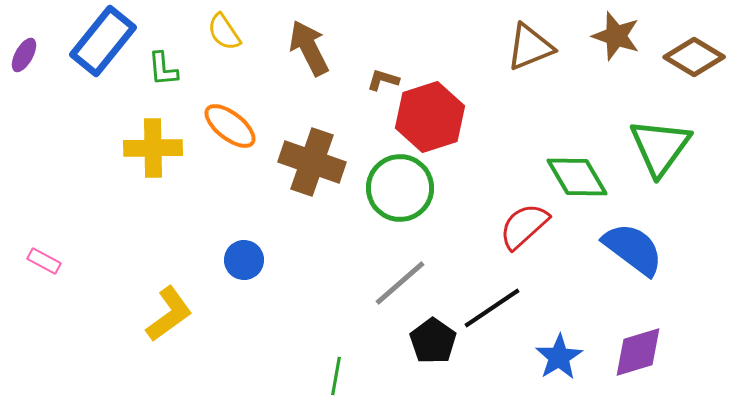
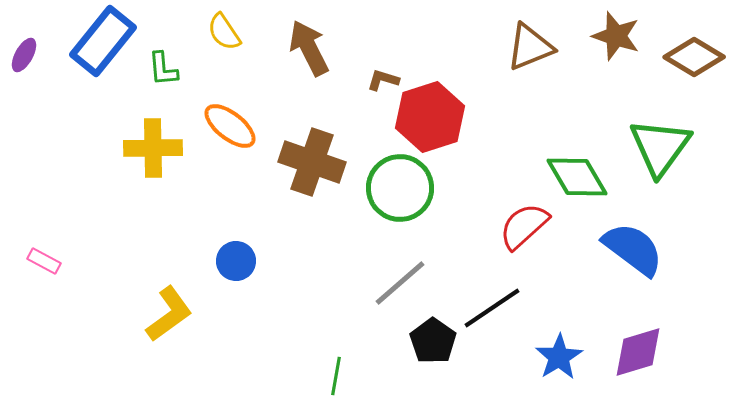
blue circle: moved 8 px left, 1 px down
